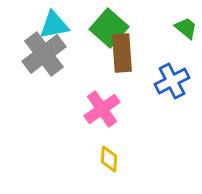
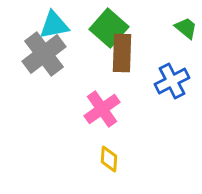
brown rectangle: rotated 6 degrees clockwise
